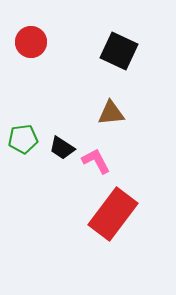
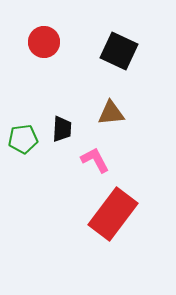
red circle: moved 13 px right
black trapezoid: moved 19 px up; rotated 120 degrees counterclockwise
pink L-shape: moved 1 px left, 1 px up
